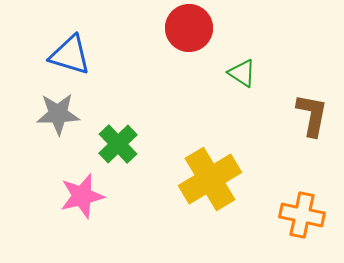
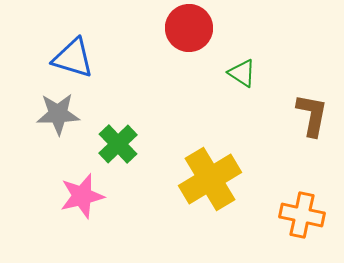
blue triangle: moved 3 px right, 3 px down
